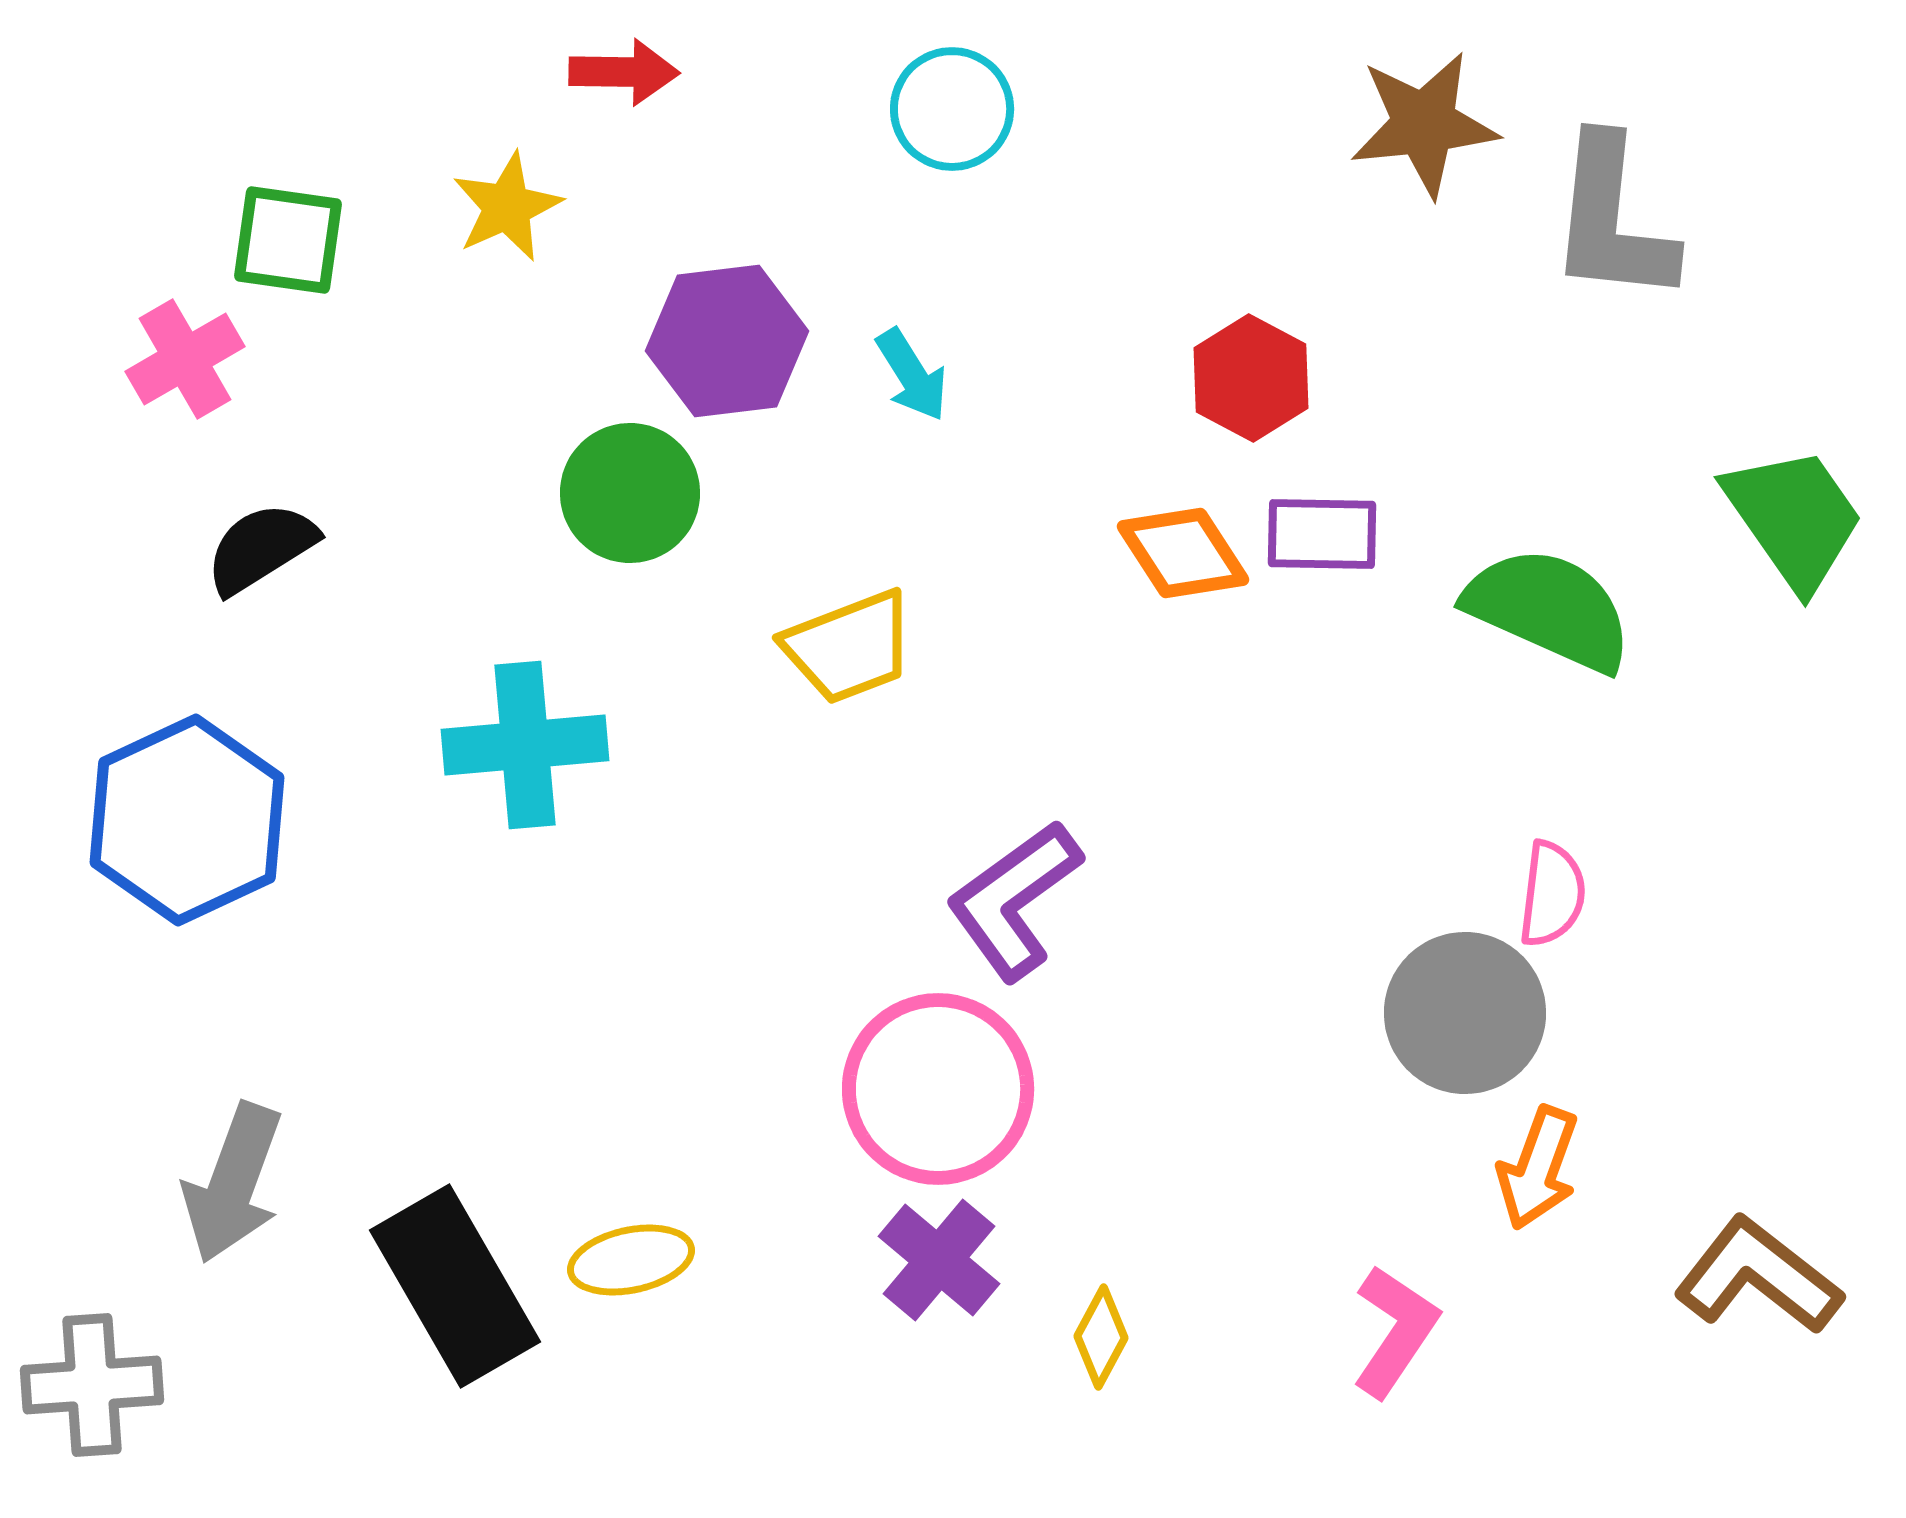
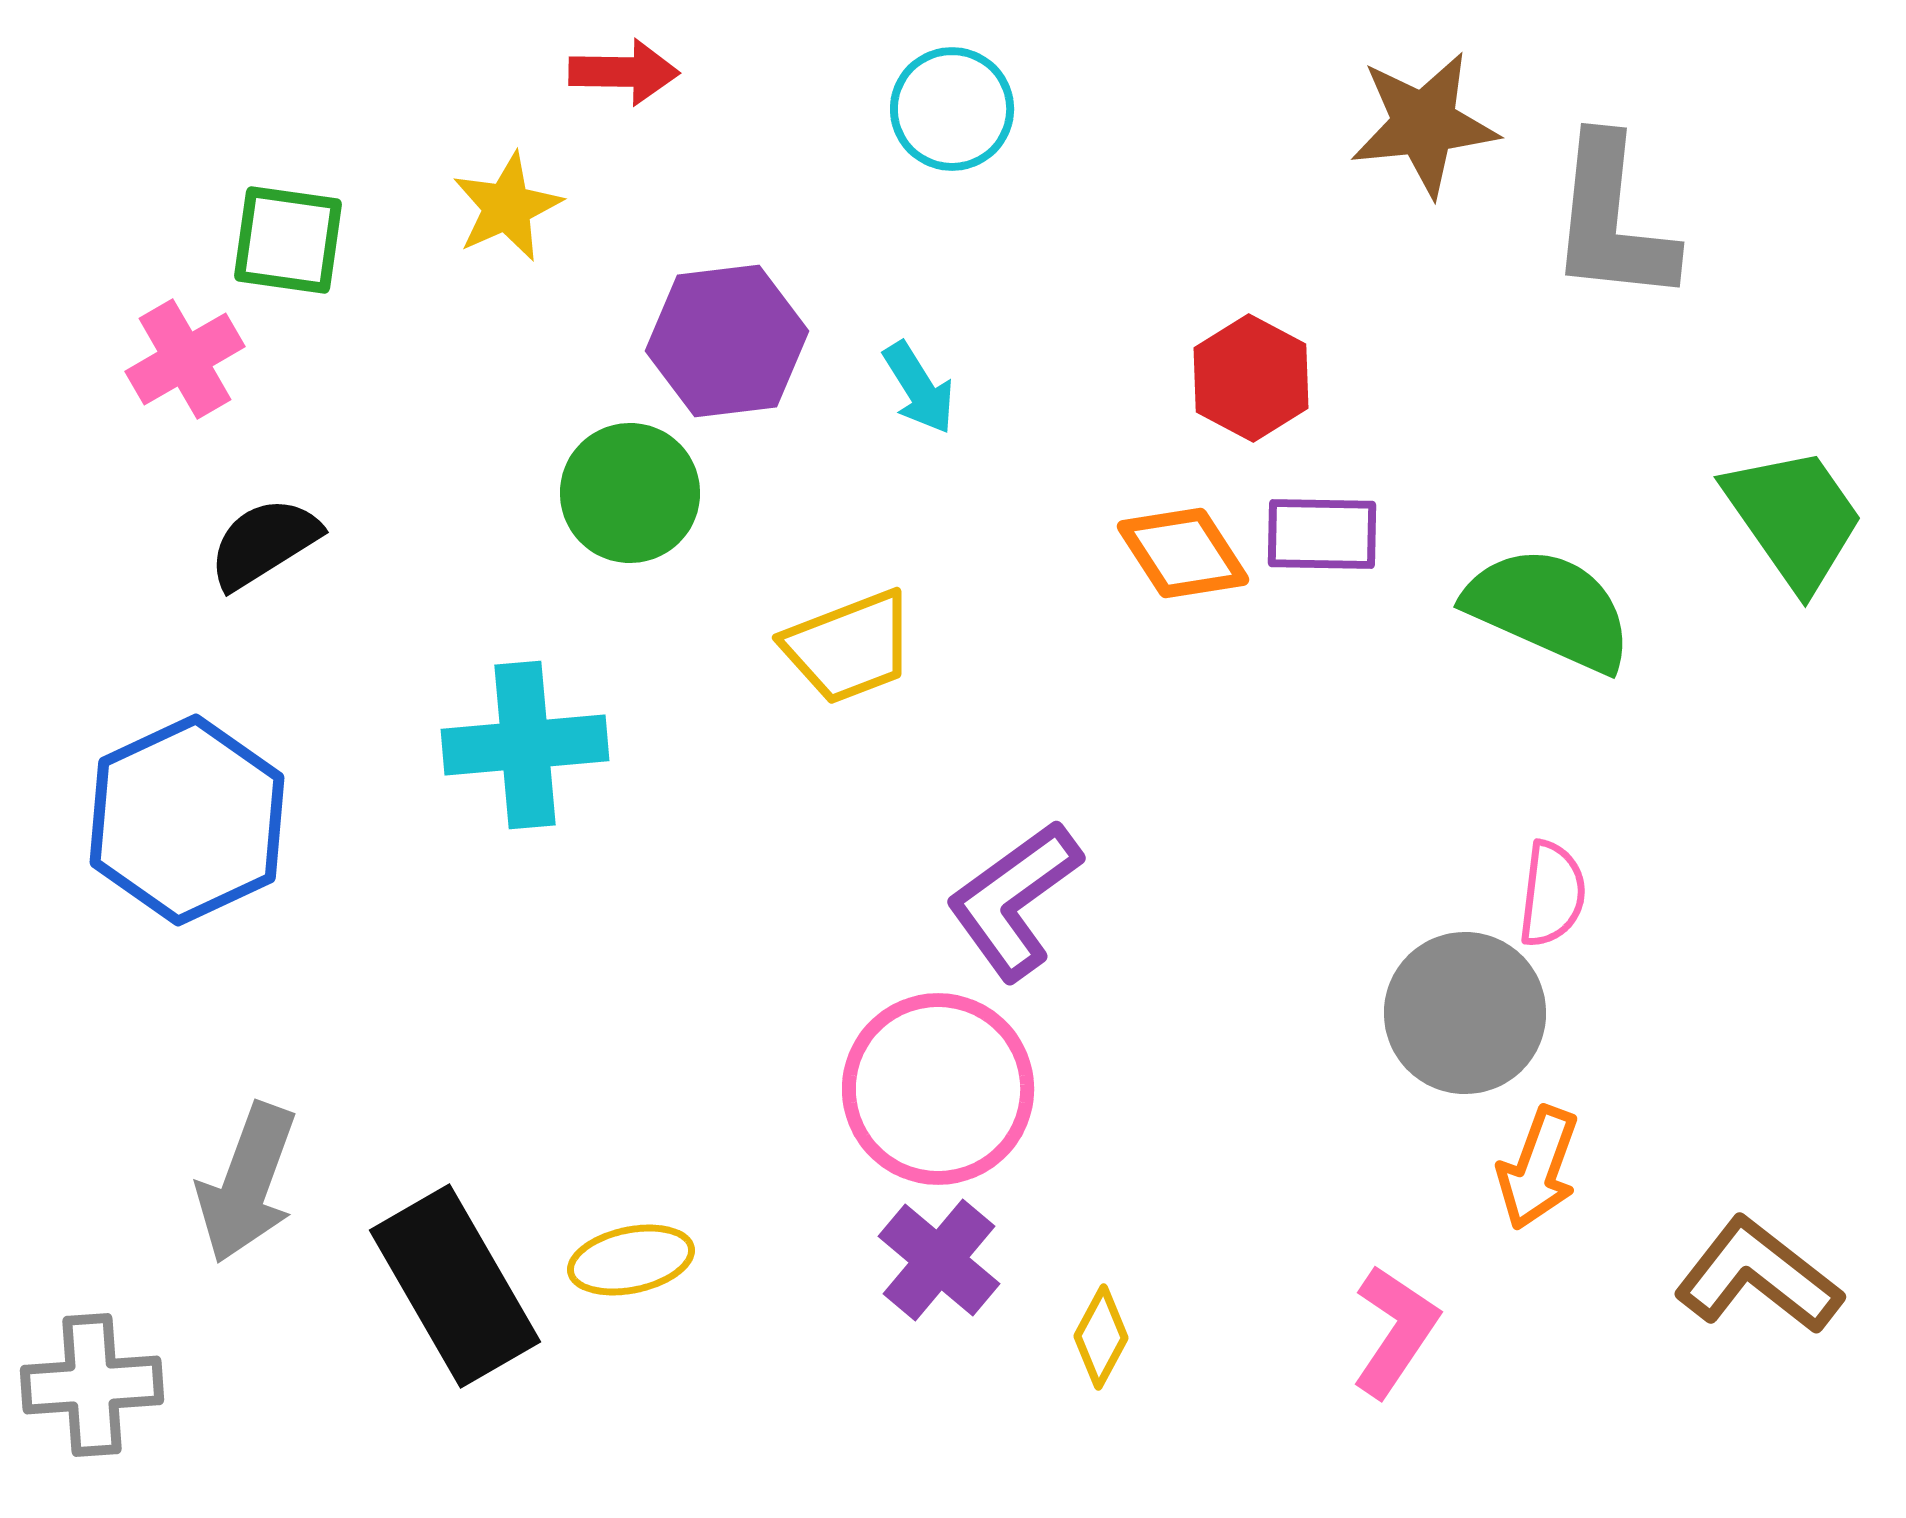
cyan arrow: moved 7 px right, 13 px down
black semicircle: moved 3 px right, 5 px up
gray arrow: moved 14 px right
